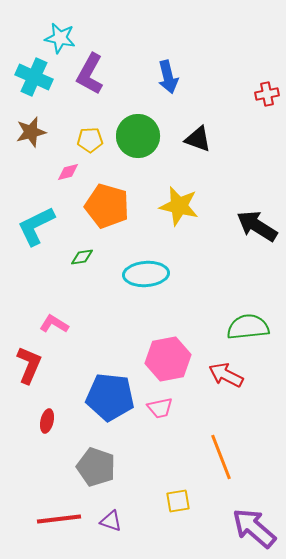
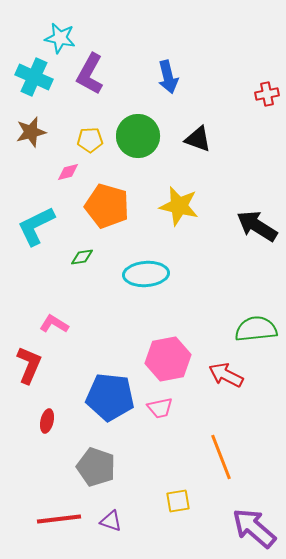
green semicircle: moved 8 px right, 2 px down
